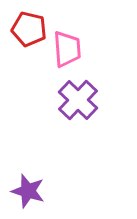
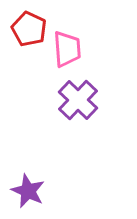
red pentagon: rotated 12 degrees clockwise
purple star: rotated 8 degrees clockwise
